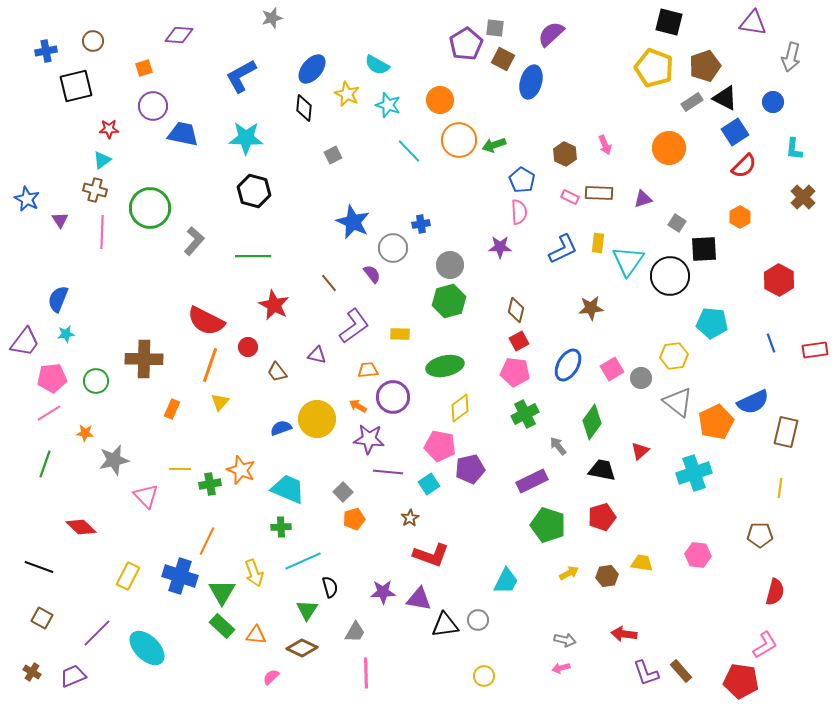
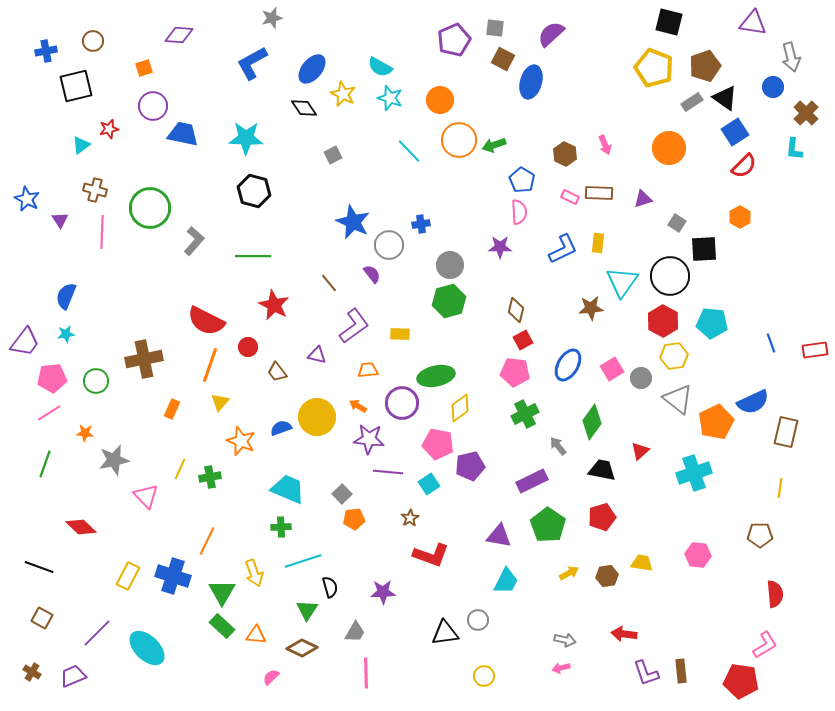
purple pentagon at (466, 44): moved 12 px left, 4 px up; rotated 8 degrees clockwise
gray arrow at (791, 57): rotated 28 degrees counterclockwise
cyan semicircle at (377, 65): moved 3 px right, 2 px down
blue L-shape at (241, 76): moved 11 px right, 13 px up
yellow star at (347, 94): moved 4 px left
black triangle at (725, 98): rotated 8 degrees clockwise
blue circle at (773, 102): moved 15 px up
cyan star at (388, 105): moved 2 px right, 7 px up
black diamond at (304, 108): rotated 40 degrees counterclockwise
red star at (109, 129): rotated 12 degrees counterclockwise
cyan triangle at (102, 160): moved 21 px left, 15 px up
brown cross at (803, 197): moved 3 px right, 84 px up
gray circle at (393, 248): moved 4 px left, 3 px up
cyan triangle at (628, 261): moved 6 px left, 21 px down
red hexagon at (779, 280): moved 116 px left, 41 px down
blue semicircle at (58, 299): moved 8 px right, 3 px up
red square at (519, 341): moved 4 px right, 1 px up
brown cross at (144, 359): rotated 12 degrees counterclockwise
green ellipse at (445, 366): moved 9 px left, 10 px down
purple circle at (393, 397): moved 9 px right, 6 px down
gray triangle at (678, 402): moved 3 px up
yellow circle at (317, 419): moved 2 px up
pink pentagon at (440, 446): moved 2 px left, 2 px up
yellow line at (180, 469): rotated 65 degrees counterclockwise
purple pentagon at (470, 469): moved 3 px up
orange star at (241, 470): moved 29 px up
green cross at (210, 484): moved 7 px up
gray square at (343, 492): moved 1 px left, 2 px down
orange pentagon at (354, 519): rotated 10 degrees clockwise
green pentagon at (548, 525): rotated 16 degrees clockwise
cyan line at (303, 561): rotated 6 degrees clockwise
blue cross at (180, 576): moved 7 px left
red semicircle at (775, 592): moved 2 px down; rotated 20 degrees counterclockwise
purple triangle at (419, 599): moved 80 px right, 63 px up
black triangle at (445, 625): moved 8 px down
brown rectangle at (681, 671): rotated 35 degrees clockwise
